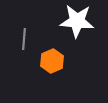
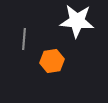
orange hexagon: rotated 15 degrees clockwise
